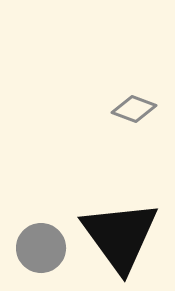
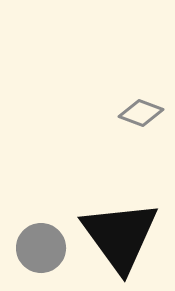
gray diamond: moved 7 px right, 4 px down
